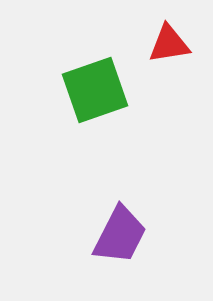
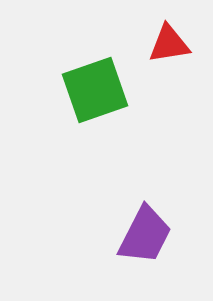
purple trapezoid: moved 25 px right
